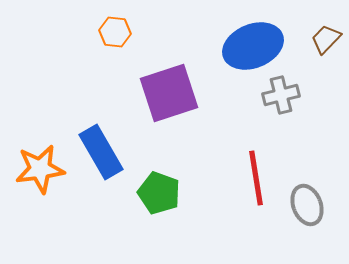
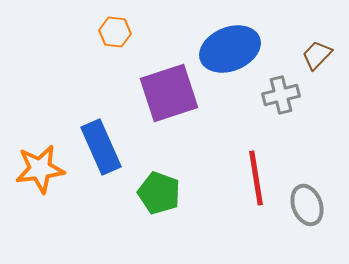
brown trapezoid: moved 9 px left, 16 px down
blue ellipse: moved 23 px left, 3 px down
blue rectangle: moved 5 px up; rotated 6 degrees clockwise
